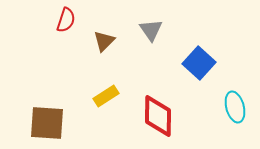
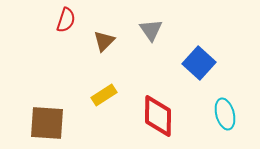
yellow rectangle: moved 2 px left, 1 px up
cyan ellipse: moved 10 px left, 7 px down
